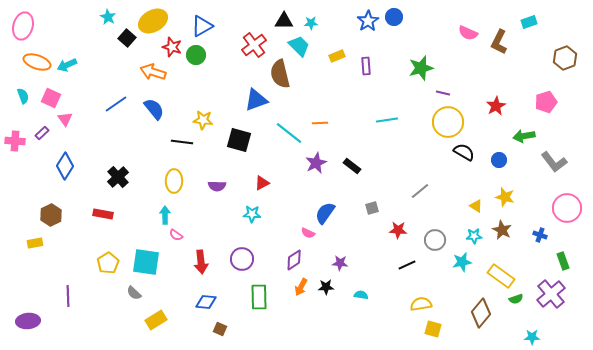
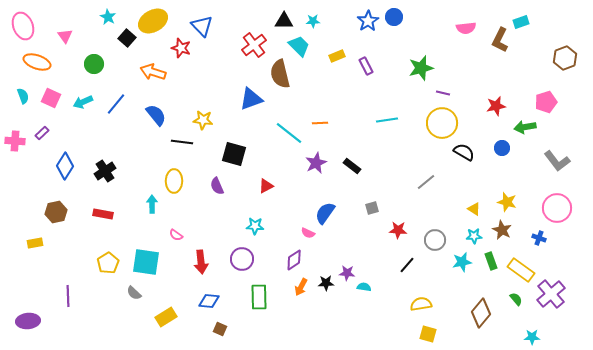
cyan rectangle at (529, 22): moved 8 px left
cyan star at (311, 23): moved 2 px right, 2 px up
pink ellipse at (23, 26): rotated 36 degrees counterclockwise
blue triangle at (202, 26): rotated 45 degrees counterclockwise
pink semicircle at (468, 33): moved 2 px left, 5 px up; rotated 30 degrees counterclockwise
brown L-shape at (499, 42): moved 1 px right, 2 px up
red star at (172, 47): moved 9 px right, 1 px down
green circle at (196, 55): moved 102 px left, 9 px down
cyan arrow at (67, 65): moved 16 px right, 37 px down
purple rectangle at (366, 66): rotated 24 degrees counterclockwise
blue triangle at (256, 100): moved 5 px left, 1 px up
blue line at (116, 104): rotated 15 degrees counterclockwise
red star at (496, 106): rotated 18 degrees clockwise
blue semicircle at (154, 109): moved 2 px right, 6 px down
pink triangle at (65, 119): moved 83 px up
yellow circle at (448, 122): moved 6 px left, 1 px down
green arrow at (524, 136): moved 1 px right, 9 px up
black square at (239, 140): moved 5 px left, 14 px down
blue circle at (499, 160): moved 3 px right, 12 px up
gray L-shape at (554, 162): moved 3 px right, 1 px up
black cross at (118, 177): moved 13 px left, 6 px up; rotated 10 degrees clockwise
red triangle at (262, 183): moved 4 px right, 3 px down
purple semicircle at (217, 186): rotated 66 degrees clockwise
gray line at (420, 191): moved 6 px right, 9 px up
yellow star at (505, 197): moved 2 px right, 5 px down
yellow triangle at (476, 206): moved 2 px left, 3 px down
pink circle at (567, 208): moved 10 px left
cyan star at (252, 214): moved 3 px right, 12 px down
brown hexagon at (51, 215): moved 5 px right, 3 px up; rotated 15 degrees clockwise
cyan arrow at (165, 215): moved 13 px left, 11 px up
blue cross at (540, 235): moved 1 px left, 3 px down
green rectangle at (563, 261): moved 72 px left
purple star at (340, 263): moved 7 px right, 10 px down
black line at (407, 265): rotated 24 degrees counterclockwise
yellow rectangle at (501, 276): moved 20 px right, 6 px up
black star at (326, 287): moved 4 px up
cyan semicircle at (361, 295): moved 3 px right, 8 px up
green semicircle at (516, 299): rotated 112 degrees counterclockwise
blue diamond at (206, 302): moved 3 px right, 1 px up
yellow rectangle at (156, 320): moved 10 px right, 3 px up
yellow square at (433, 329): moved 5 px left, 5 px down
